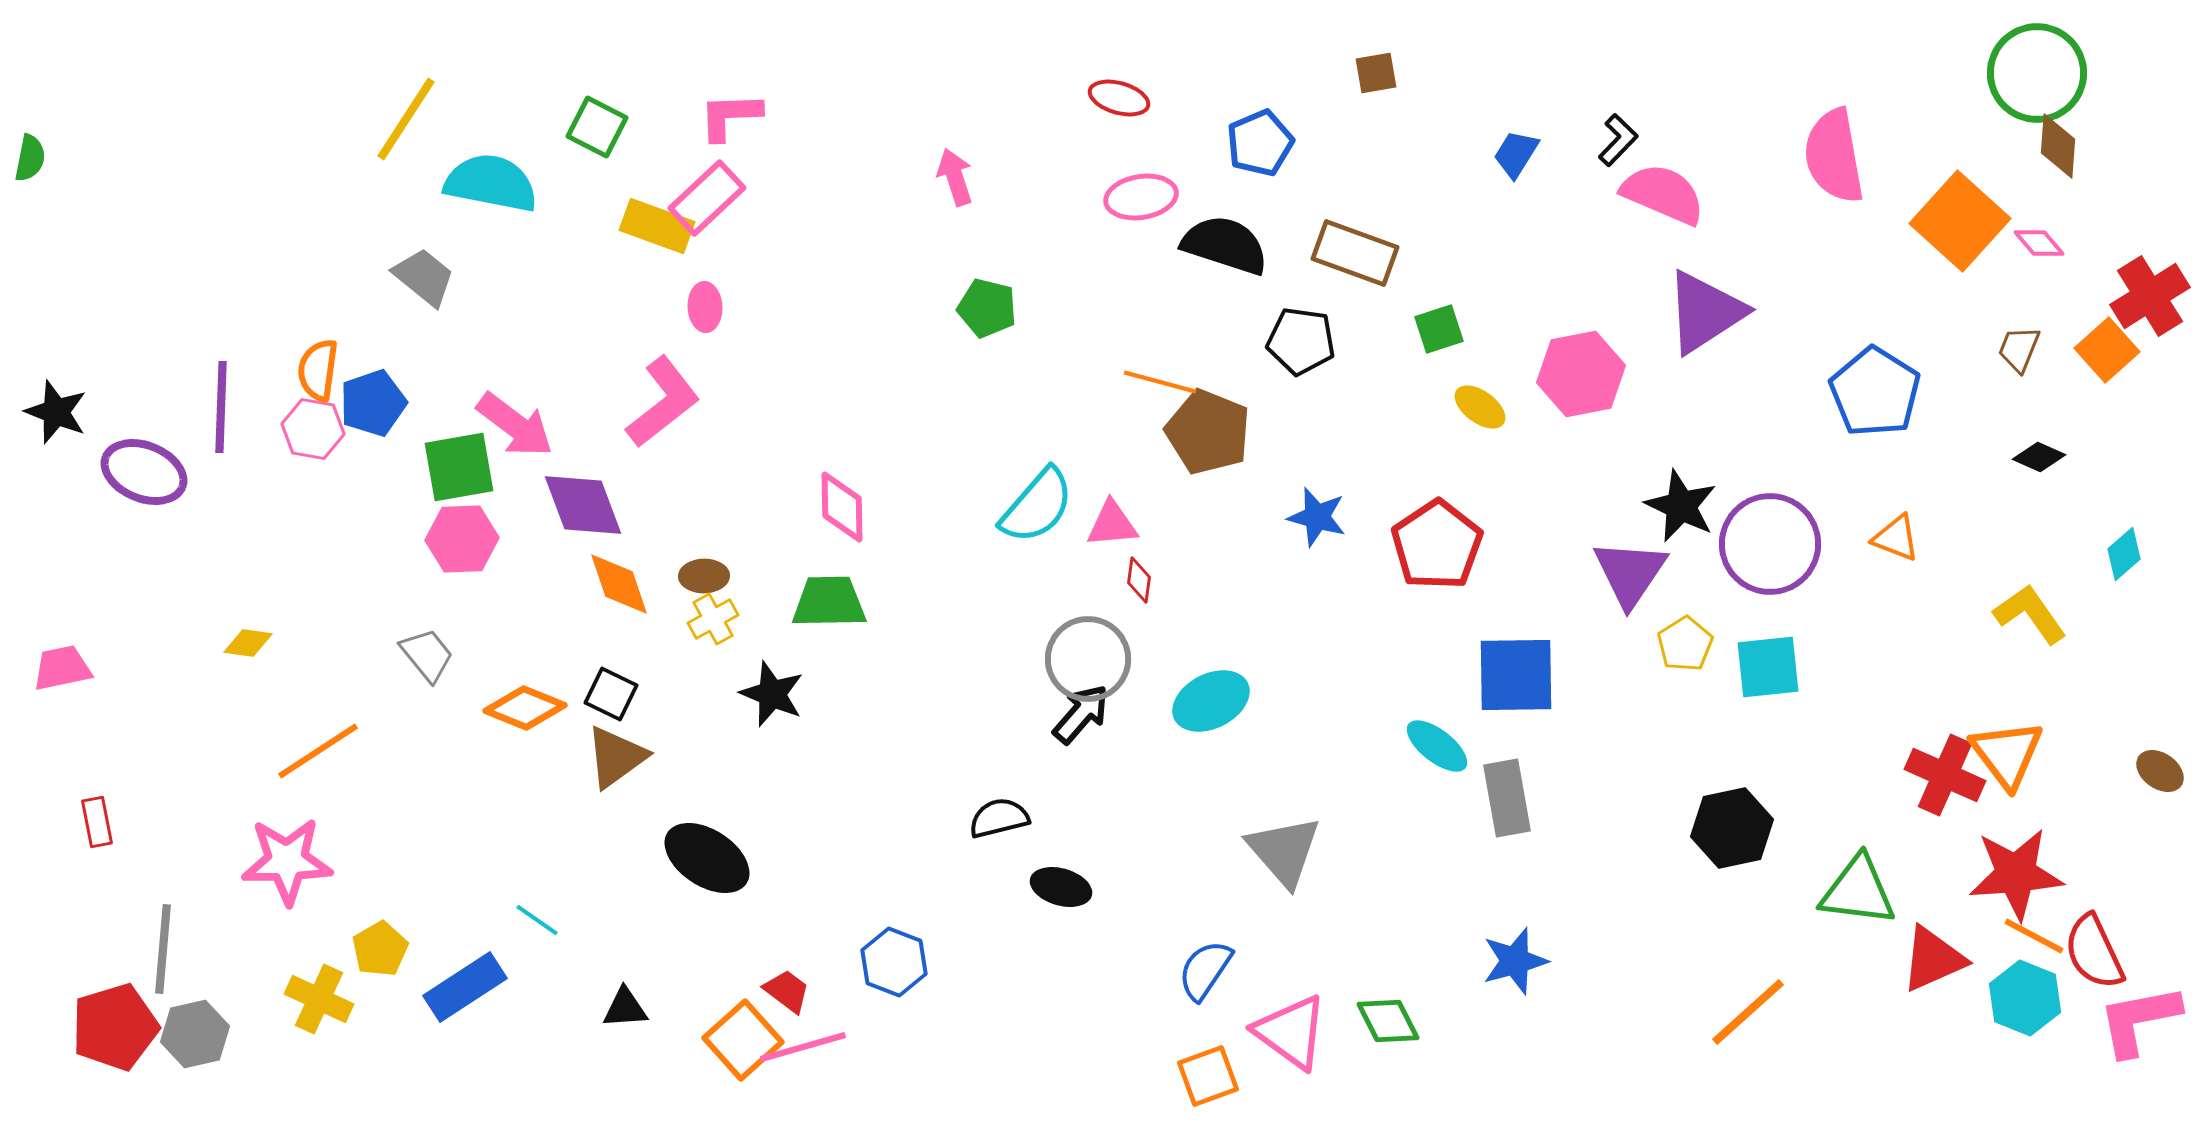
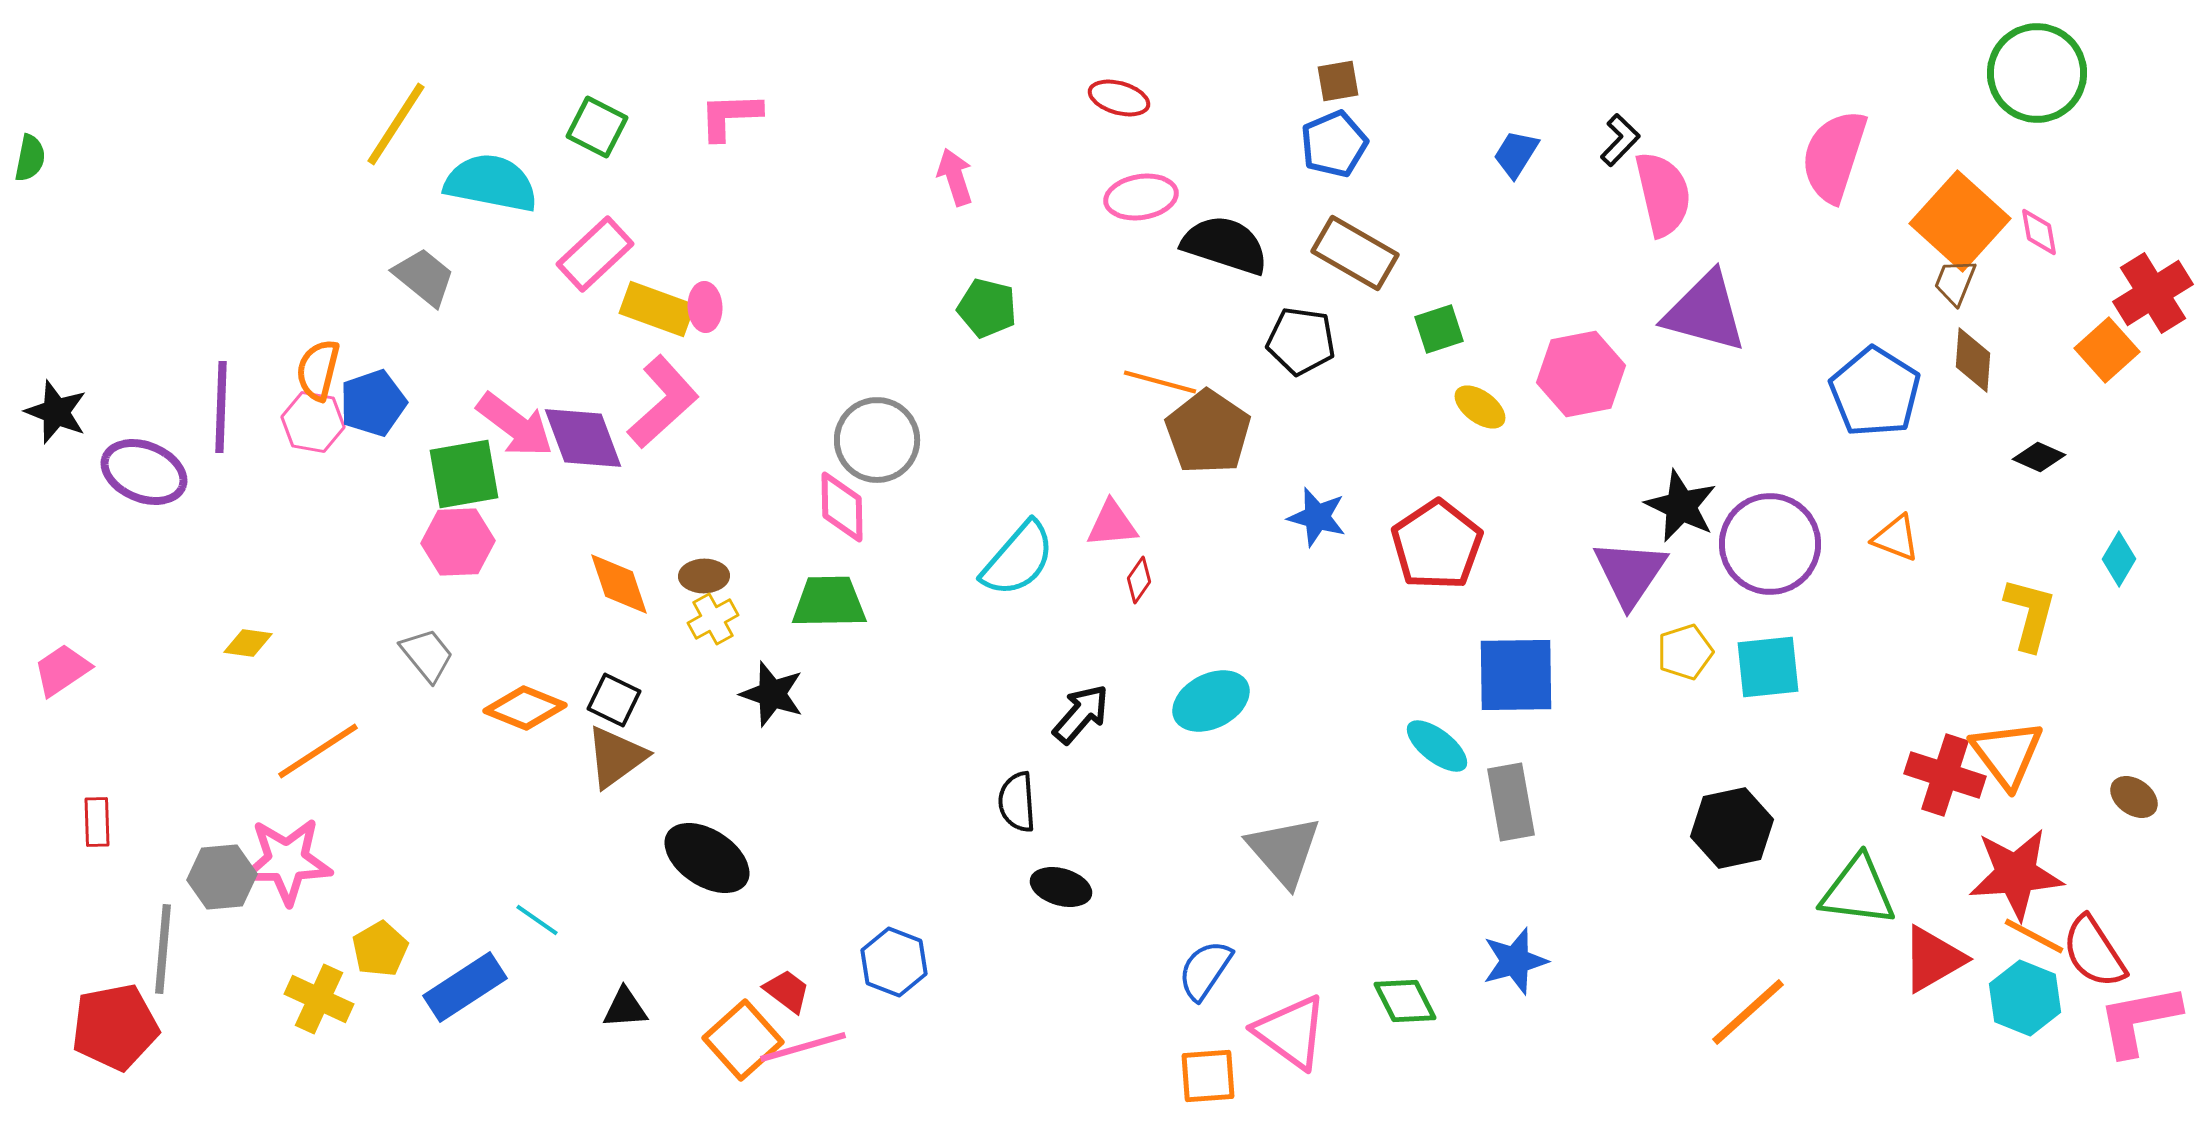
brown square at (1376, 73): moved 38 px left, 8 px down
yellow line at (406, 119): moved 10 px left, 5 px down
black L-shape at (1618, 140): moved 2 px right
blue pentagon at (1260, 143): moved 74 px right, 1 px down
brown diamond at (2058, 146): moved 85 px left, 214 px down
pink semicircle at (1834, 156): rotated 28 degrees clockwise
pink semicircle at (1663, 194): rotated 54 degrees clockwise
pink rectangle at (707, 198): moved 112 px left, 56 px down
yellow rectangle at (657, 226): moved 83 px down
pink diamond at (2039, 243): moved 11 px up; rotated 30 degrees clockwise
brown rectangle at (1355, 253): rotated 10 degrees clockwise
red cross at (2150, 296): moved 3 px right, 3 px up
purple triangle at (1705, 312): rotated 48 degrees clockwise
brown trapezoid at (2019, 349): moved 64 px left, 67 px up
orange semicircle at (318, 370): rotated 6 degrees clockwise
pink L-shape at (663, 402): rotated 4 degrees counterclockwise
pink hexagon at (313, 429): moved 7 px up
brown pentagon at (1208, 432): rotated 12 degrees clockwise
green square at (459, 467): moved 5 px right, 7 px down
purple diamond at (583, 505): moved 67 px up
cyan semicircle at (1037, 506): moved 19 px left, 53 px down
pink hexagon at (462, 539): moved 4 px left, 3 px down
cyan diamond at (2124, 554): moved 5 px left, 5 px down; rotated 18 degrees counterclockwise
red diamond at (1139, 580): rotated 27 degrees clockwise
yellow L-shape at (2030, 614): rotated 50 degrees clockwise
yellow pentagon at (1685, 644): moved 8 px down; rotated 14 degrees clockwise
gray circle at (1088, 659): moved 211 px left, 219 px up
pink trapezoid at (62, 668): moved 2 px down; rotated 22 degrees counterclockwise
black square at (611, 694): moved 3 px right, 6 px down
black star at (772, 694): rotated 4 degrees counterclockwise
brown ellipse at (2160, 771): moved 26 px left, 26 px down
red cross at (1945, 775): rotated 6 degrees counterclockwise
gray rectangle at (1507, 798): moved 4 px right, 4 px down
black semicircle at (999, 818): moved 18 px right, 16 px up; rotated 80 degrees counterclockwise
red rectangle at (97, 822): rotated 9 degrees clockwise
red semicircle at (2094, 952): rotated 8 degrees counterclockwise
red triangle at (1933, 959): rotated 6 degrees counterclockwise
green diamond at (1388, 1021): moved 17 px right, 20 px up
red pentagon at (115, 1027): rotated 6 degrees clockwise
gray hexagon at (195, 1034): moved 27 px right, 157 px up; rotated 8 degrees clockwise
orange square at (1208, 1076): rotated 16 degrees clockwise
